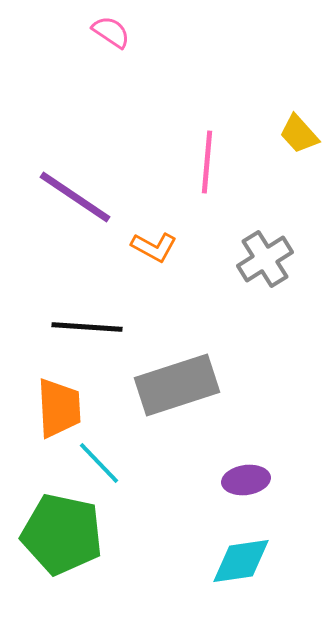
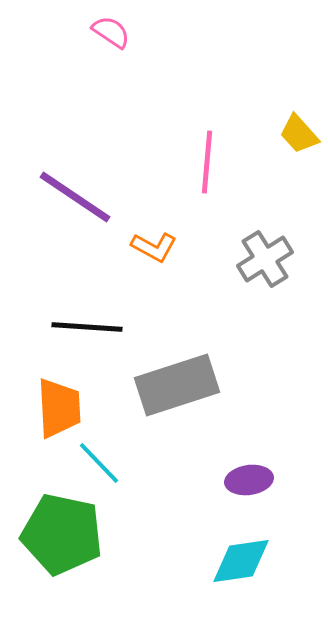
purple ellipse: moved 3 px right
